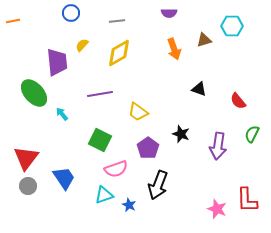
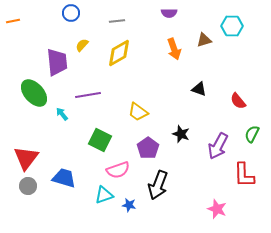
purple line: moved 12 px left, 1 px down
purple arrow: rotated 20 degrees clockwise
pink semicircle: moved 2 px right, 1 px down
blue trapezoid: rotated 40 degrees counterclockwise
red L-shape: moved 3 px left, 25 px up
blue star: rotated 16 degrees counterclockwise
